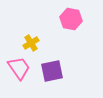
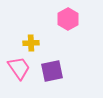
pink hexagon: moved 3 px left; rotated 20 degrees clockwise
yellow cross: rotated 28 degrees clockwise
